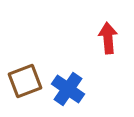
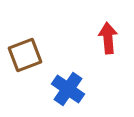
brown square: moved 26 px up
